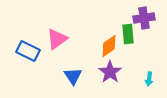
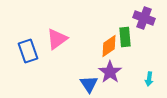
purple cross: rotated 30 degrees clockwise
green rectangle: moved 3 px left, 3 px down
blue rectangle: rotated 45 degrees clockwise
blue triangle: moved 16 px right, 8 px down
